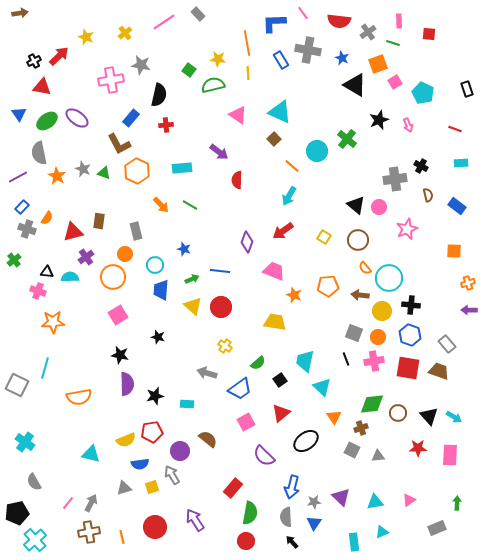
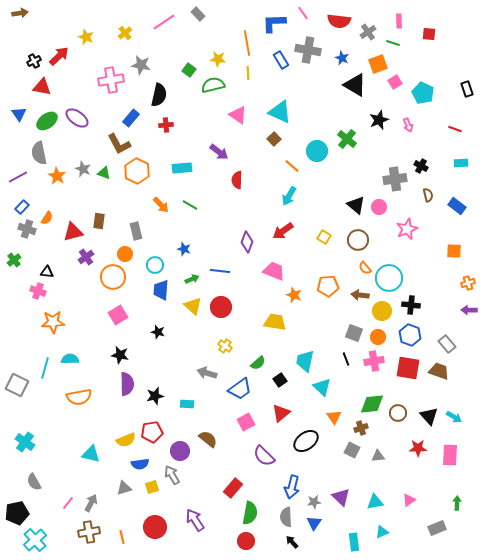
cyan semicircle at (70, 277): moved 82 px down
black star at (158, 337): moved 5 px up
